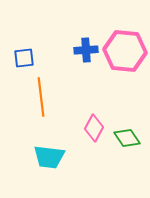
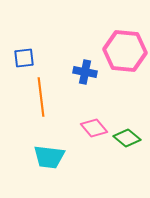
blue cross: moved 1 px left, 22 px down; rotated 15 degrees clockwise
pink diamond: rotated 68 degrees counterclockwise
green diamond: rotated 16 degrees counterclockwise
